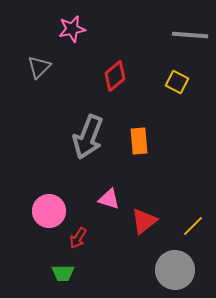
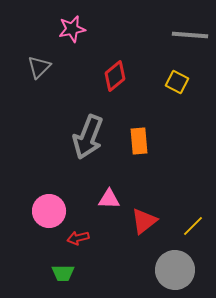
pink triangle: rotated 15 degrees counterclockwise
red arrow: rotated 45 degrees clockwise
